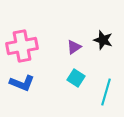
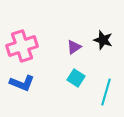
pink cross: rotated 8 degrees counterclockwise
